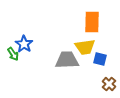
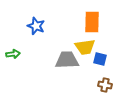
blue star: moved 12 px right, 18 px up; rotated 12 degrees counterclockwise
green arrow: rotated 64 degrees counterclockwise
brown cross: moved 4 px left, 1 px down; rotated 32 degrees counterclockwise
